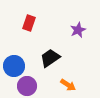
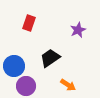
purple circle: moved 1 px left
